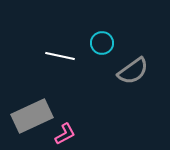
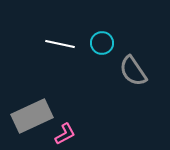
white line: moved 12 px up
gray semicircle: rotated 92 degrees clockwise
